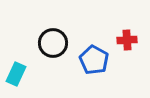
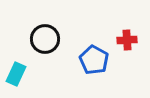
black circle: moved 8 px left, 4 px up
